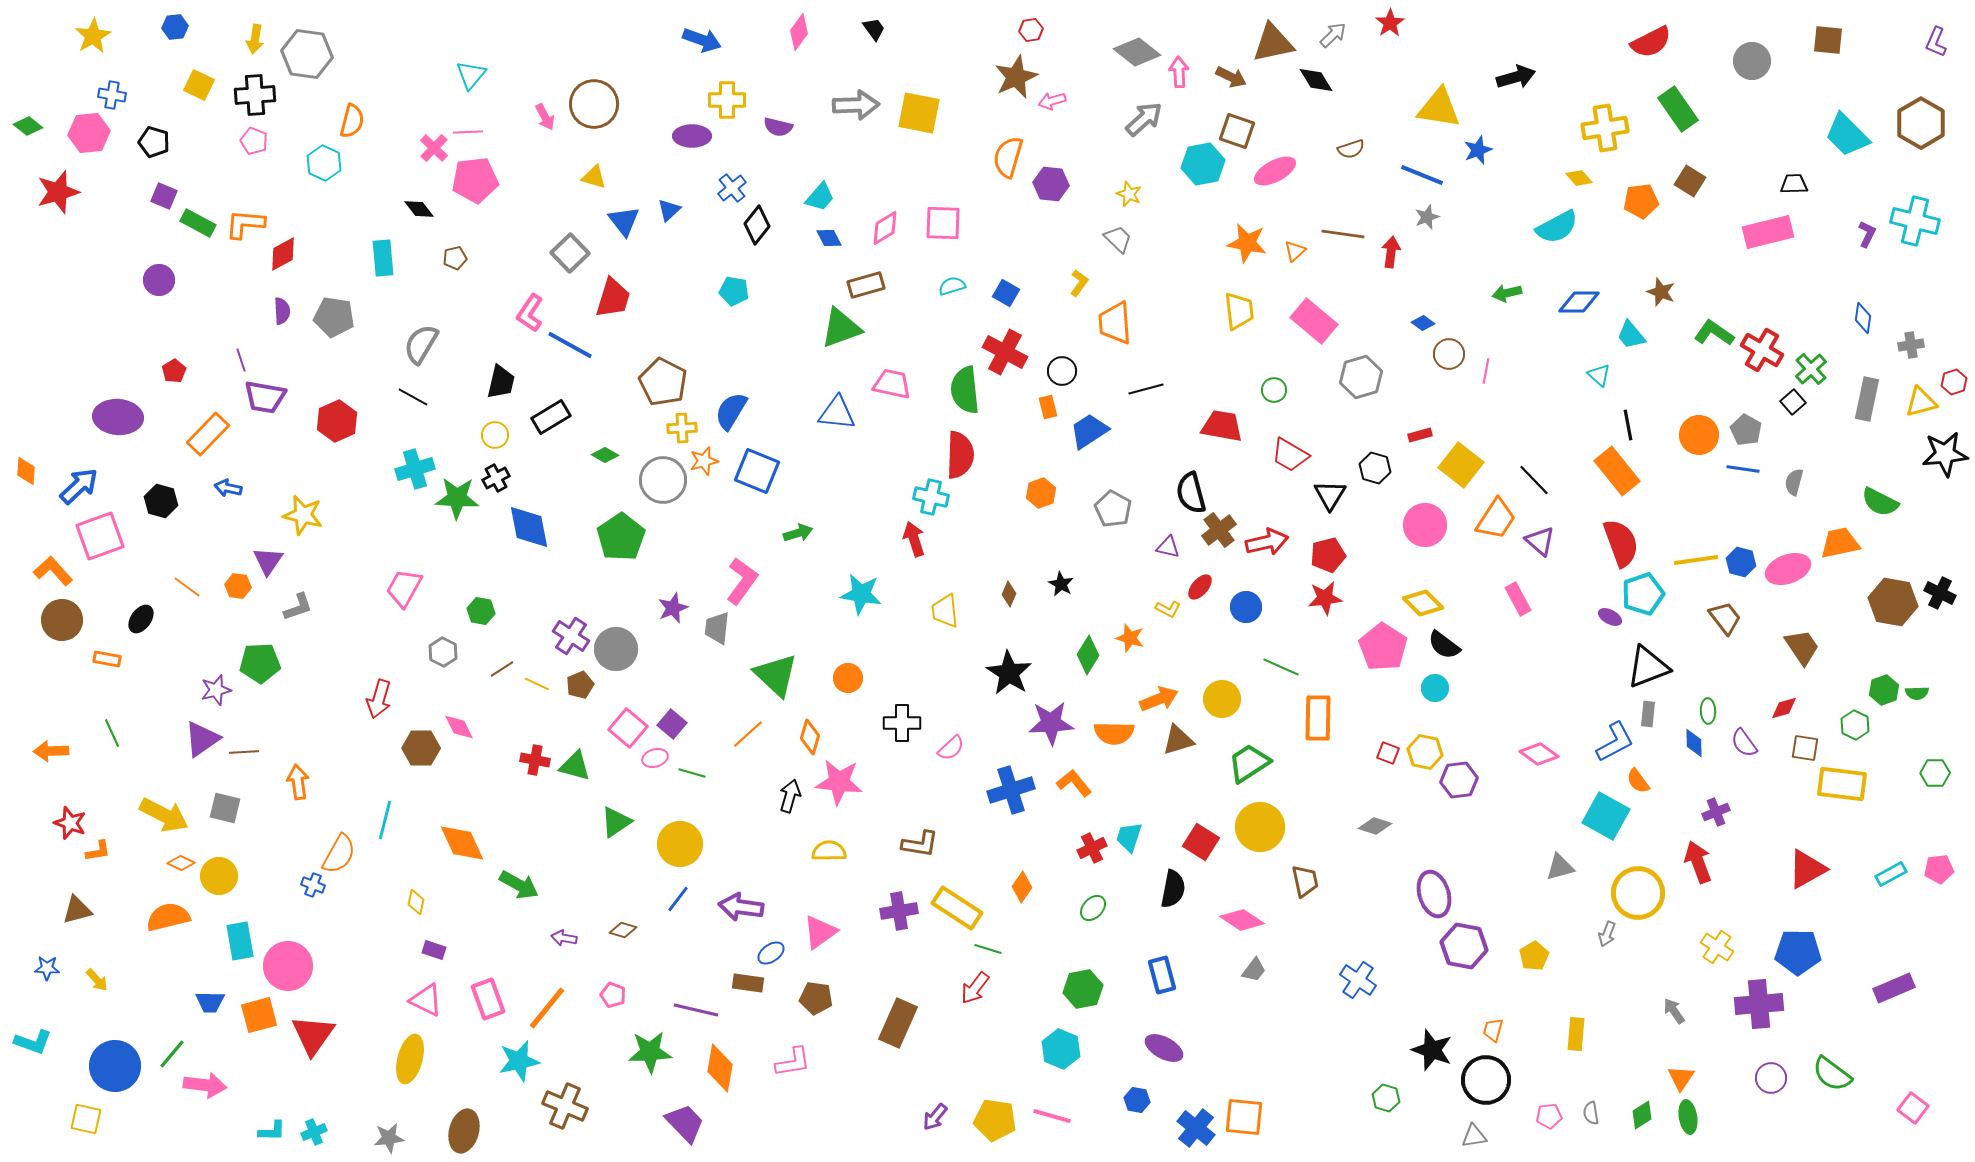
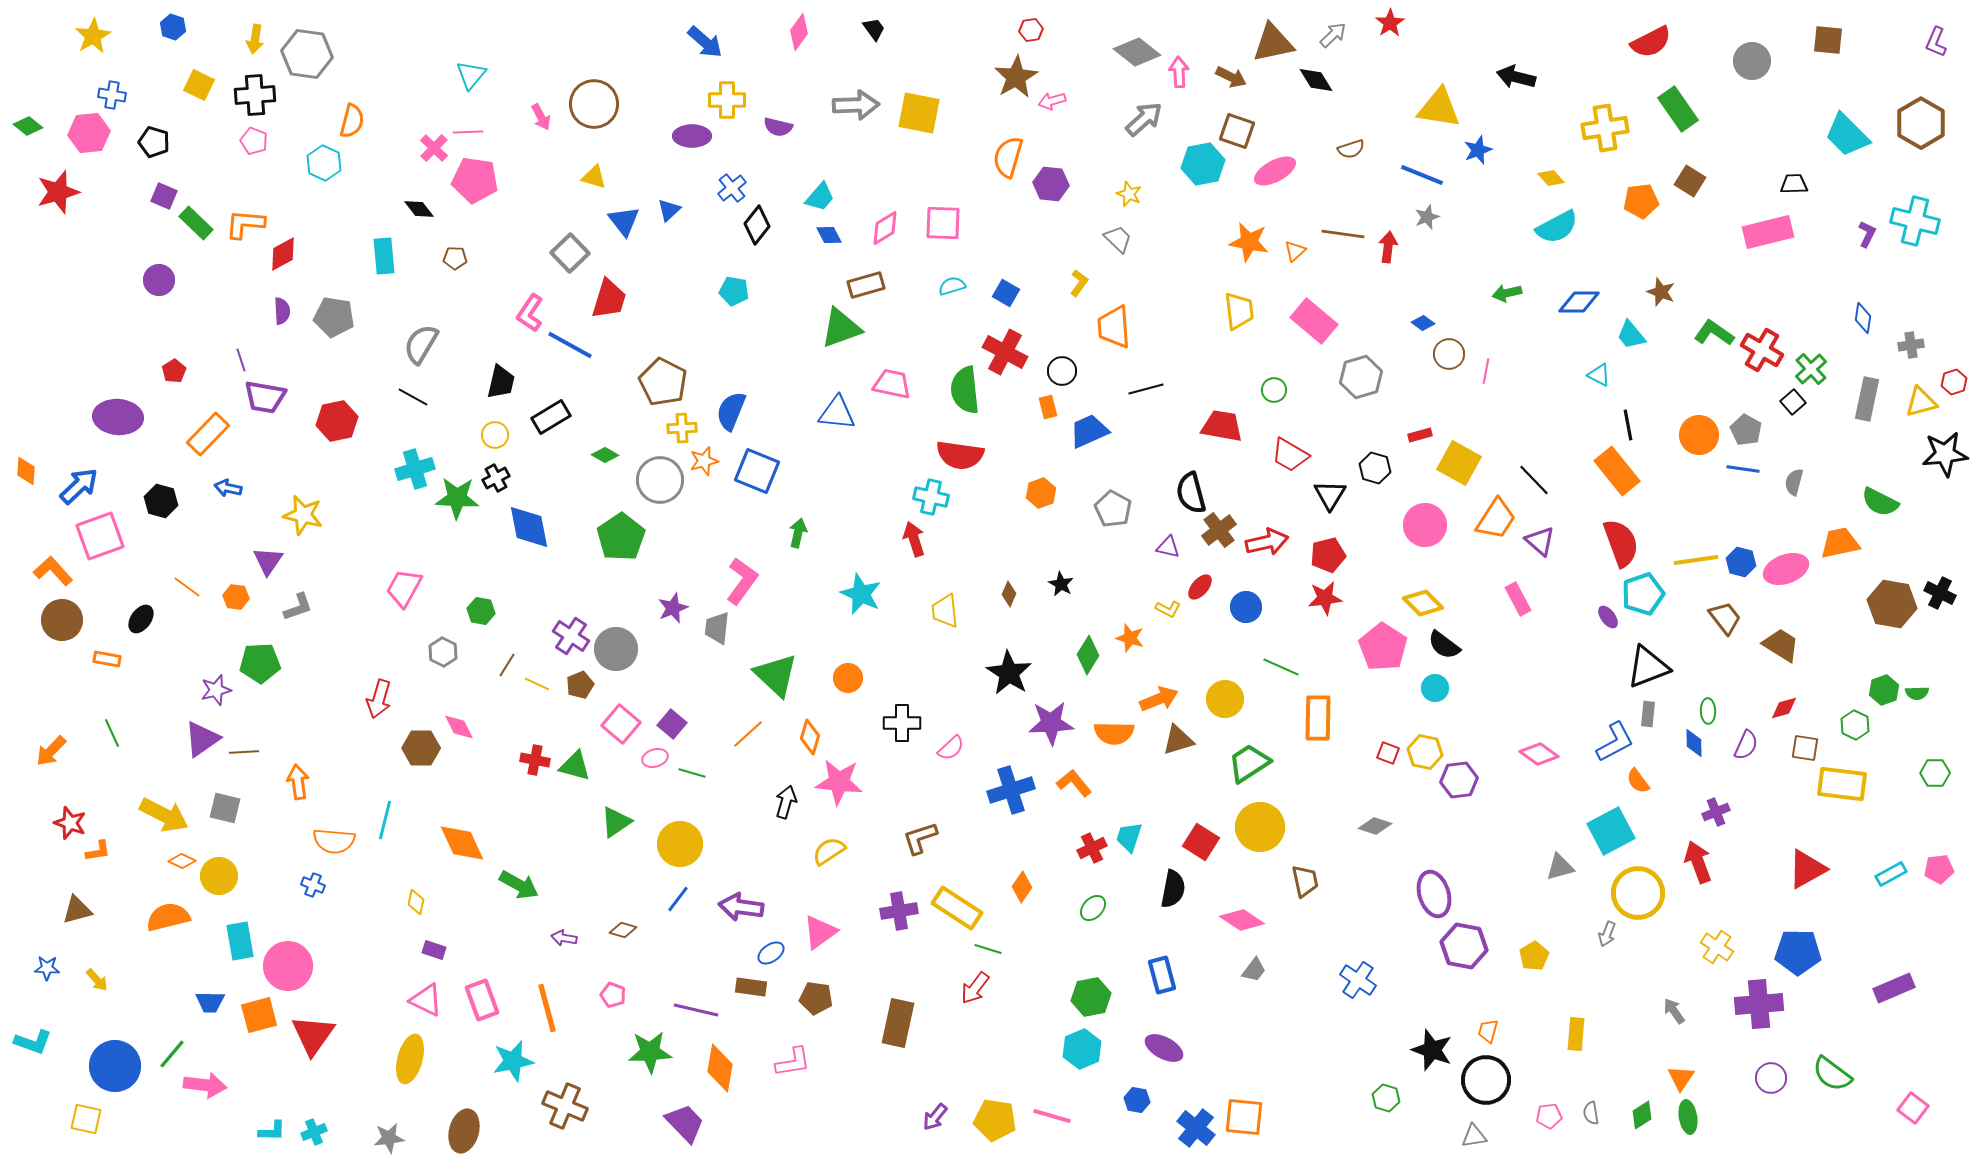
blue hexagon at (175, 27): moved 2 px left; rotated 25 degrees clockwise
blue arrow at (702, 40): moved 3 px right, 2 px down; rotated 21 degrees clockwise
brown star at (1016, 77): rotated 6 degrees counterclockwise
black arrow at (1516, 77): rotated 150 degrees counterclockwise
pink arrow at (545, 117): moved 4 px left
yellow diamond at (1579, 178): moved 28 px left
pink pentagon at (475, 180): rotated 15 degrees clockwise
green rectangle at (198, 223): moved 2 px left; rotated 16 degrees clockwise
blue diamond at (829, 238): moved 3 px up
orange star at (1247, 243): moved 2 px right, 1 px up
red arrow at (1391, 252): moved 3 px left, 5 px up
cyan rectangle at (383, 258): moved 1 px right, 2 px up
brown pentagon at (455, 258): rotated 15 degrees clockwise
red trapezoid at (613, 298): moved 4 px left, 1 px down
orange trapezoid at (1115, 323): moved 1 px left, 4 px down
cyan triangle at (1599, 375): rotated 15 degrees counterclockwise
blue semicircle at (731, 411): rotated 9 degrees counterclockwise
red hexagon at (337, 421): rotated 12 degrees clockwise
blue trapezoid at (1089, 431): rotated 9 degrees clockwise
red semicircle at (960, 455): rotated 96 degrees clockwise
yellow square at (1461, 465): moved 2 px left, 2 px up; rotated 9 degrees counterclockwise
gray circle at (663, 480): moved 3 px left
green arrow at (798, 533): rotated 60 degrees counterclockwise
pink ellipse at (1788, 569): moved 2 px left
orange hexagon at (238, 586): moved 2 px left, 11 px down
cyan star at (861, 594): rotated 15 degrees clockwise
brown hexagon at (1893, 602): moved 1 px left, 2 px down
purple ellipse at (1610, 617): moved 2 px left; rotated 25 degrees clockwise
brown trapezoid at (1802, 647): moved 21 px left, 2 px up; rotated 24 degrees counterclockwise
brown line at (502, 669): moved 5 px right, 4 px up; rotated 25 degrees counterclockwise
yellow circle at (1222, 699): moved 3 px right
pink square at (628, 728): moved 7 px left, 4 px up
purple semicircle at (1744, 743): moved 2 px right, 2 px down; rotated 120 degrees counterclockwise
orange arrow at (51, 751): rotated 44 degrees counterclockwise
black arrow at (790, 796): moved 4 px left, 6 px down
cyan square at (1606, 816): moved 5 px right, 15 px down; rotated 33 degrees clockwise
brown L-shape at (920, 844): moved 6 px up; rotated 153 degrees clockwise
yellow semicircle at (829, 851): rotated 32 degrees counterclockwise
orange semicircle at (339, 854): moved 5 px left, 13 px up; rotated 66 degrees clockwise
orange diamond at (181, 863): moved 1 px right, 2 px up
brown rectangle at (748, 983): moved 3 px right, 4 px down
green hexagon at (1083, 989): moved 8 px right, 8 px down
pink rectangle at (488, 999): moved 6 px left, 1 px down
orange line at (547, 1008): rotated 54 degrees counterclockwise
brown rectangle at (898, 1023): rotated 12 degrees counterclockwise
orange trapezoid at (1493, 1030): moved 5 px left, 1 px down
cyan hexagon at (1061, 1049): moved 21 px right; rotated 15 degrees clockwise
cyan star at (519, 1061): moved 6 px left
